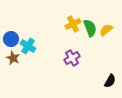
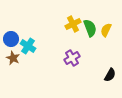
yellow semicircle: rotated 24 degrees counterclockwise
black semicircle: moved 6 px up
